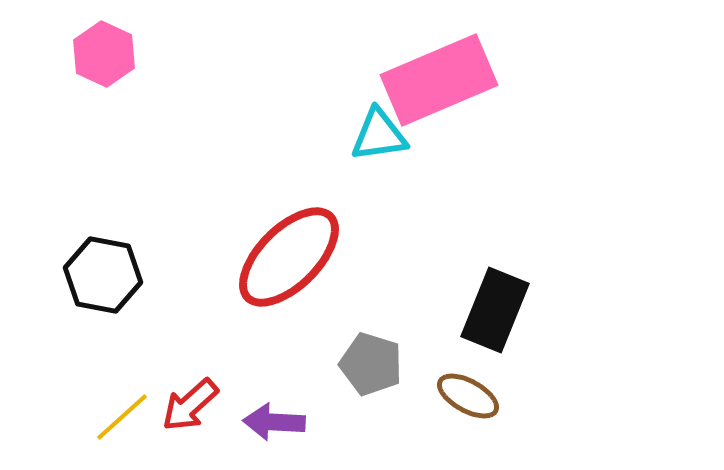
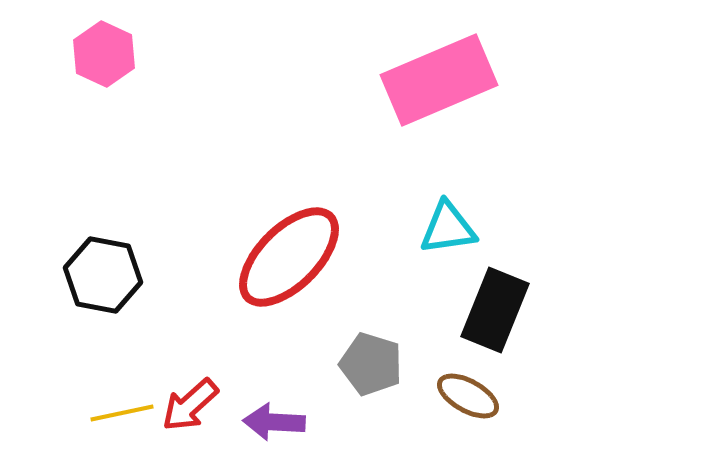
cyan triangle: moved 69 px right, 93 px down
yellow line: moved 4 px up; rotated 30 degrees clockwise
